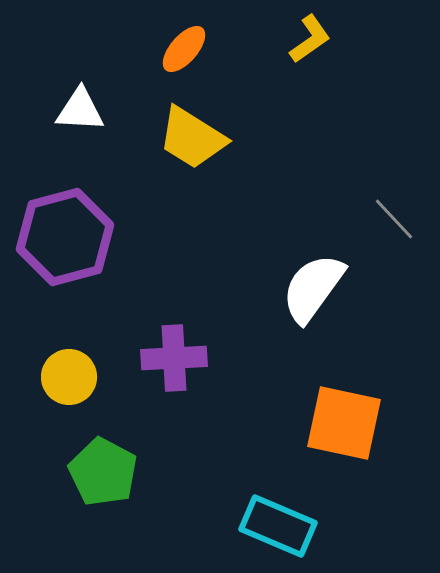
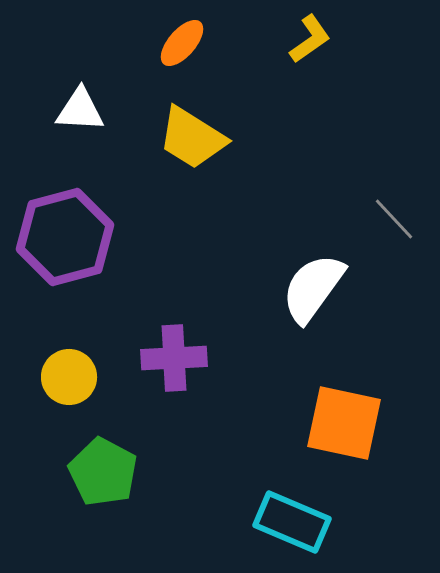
orange ellipse: moved 2 px left, 6 px up
cyan rectangle: moved 14 px right, 4 px up
